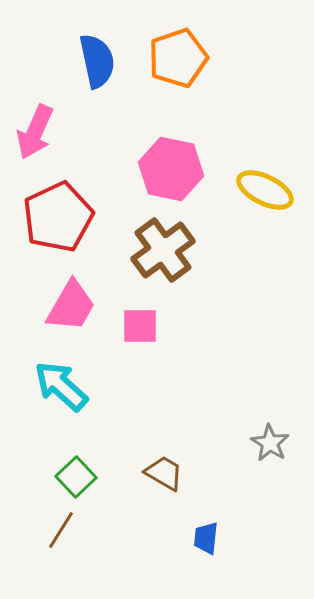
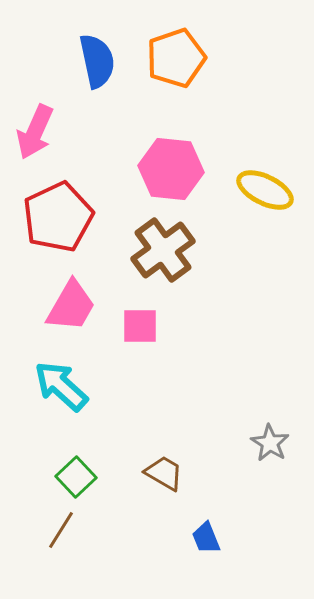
orange pentagon: moved 2 px left
pink hexagon: rotated 6 degrees counterclockwise
blue trapezoid: rotated 28 degrees counterclockwise
